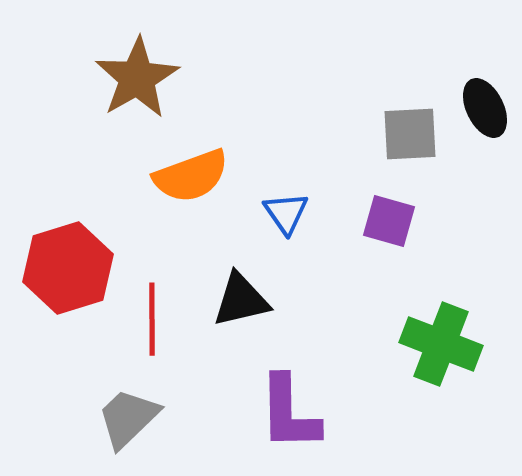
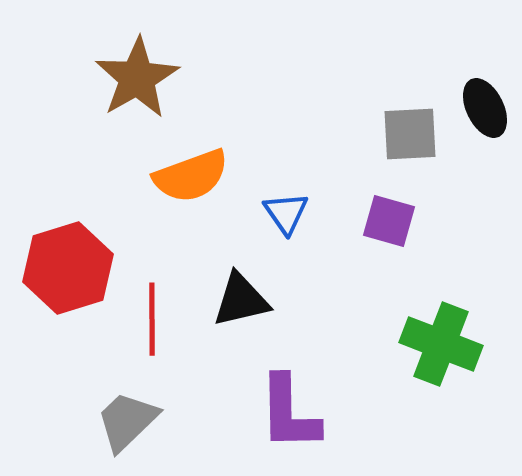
gray trapezoid: moved 1 px left, 3 px down
